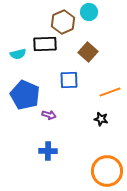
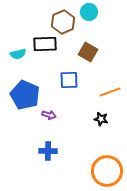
brown square: rotated 12 degrees counterclockwise
